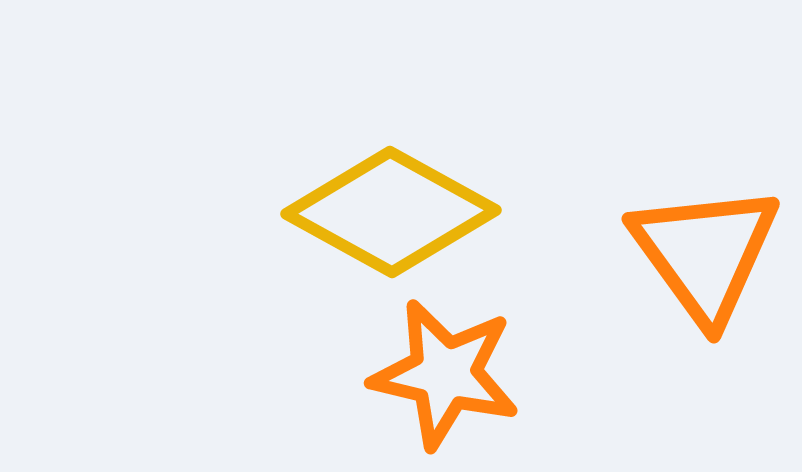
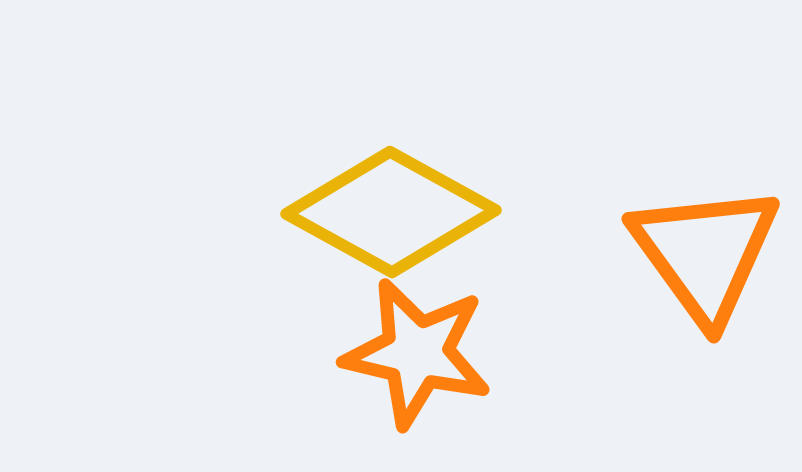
orange star: moved 28 px left, 21 px up
